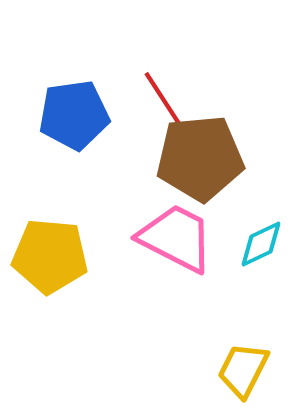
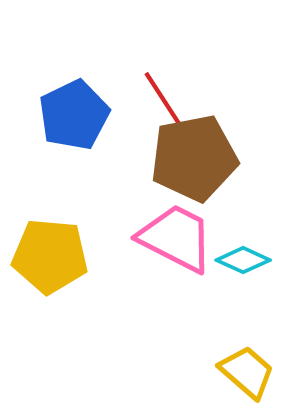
blue pentagon: rotated 18 degrees counterclockwise
brown pentagon: moved 6 px left; rotated 6 degrees counterclockwise
cyan diamond: moved 18 px left, 16 px down; rotated 50 degrees clockwise
yellow trapezoid: moved 4 px right, 2 px down; rotated 104 degrees clockwise
